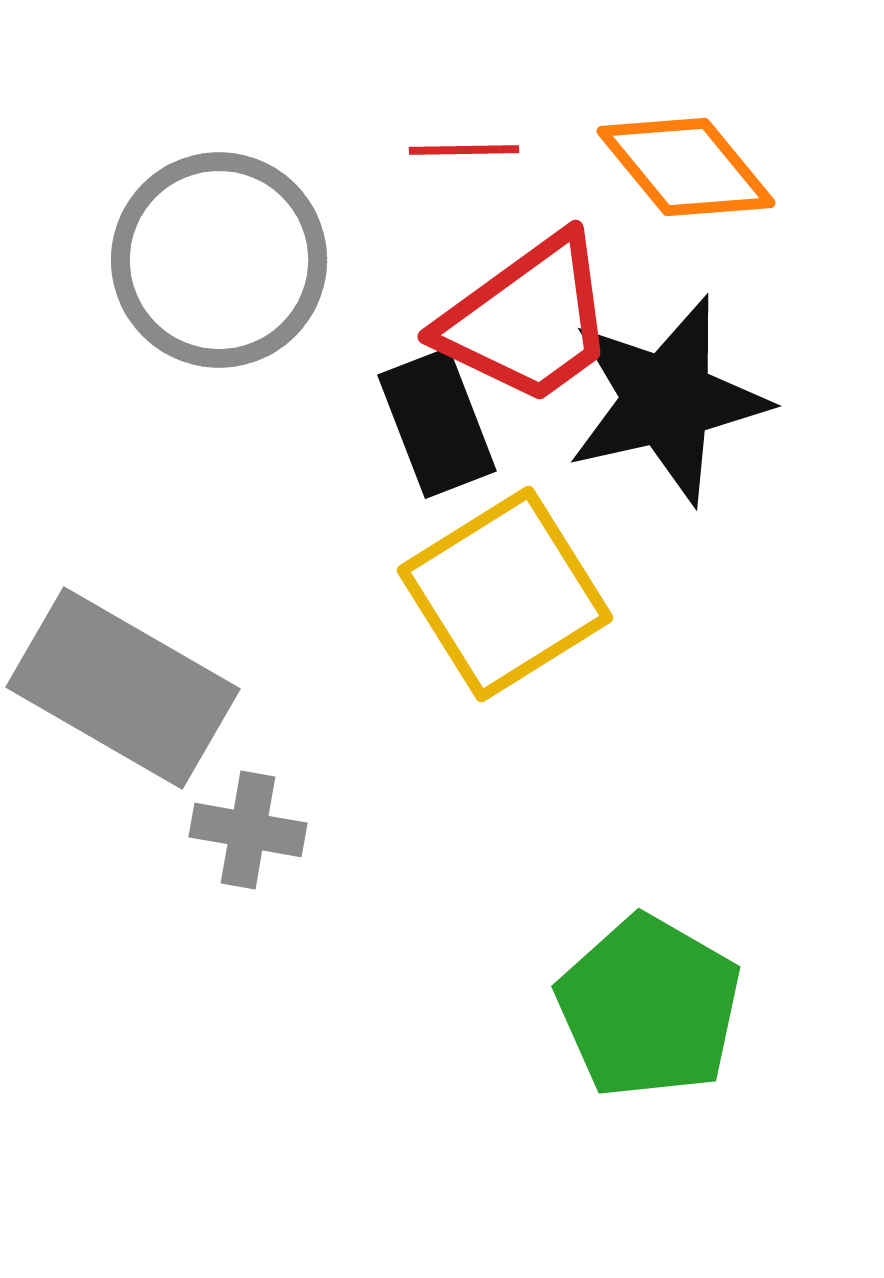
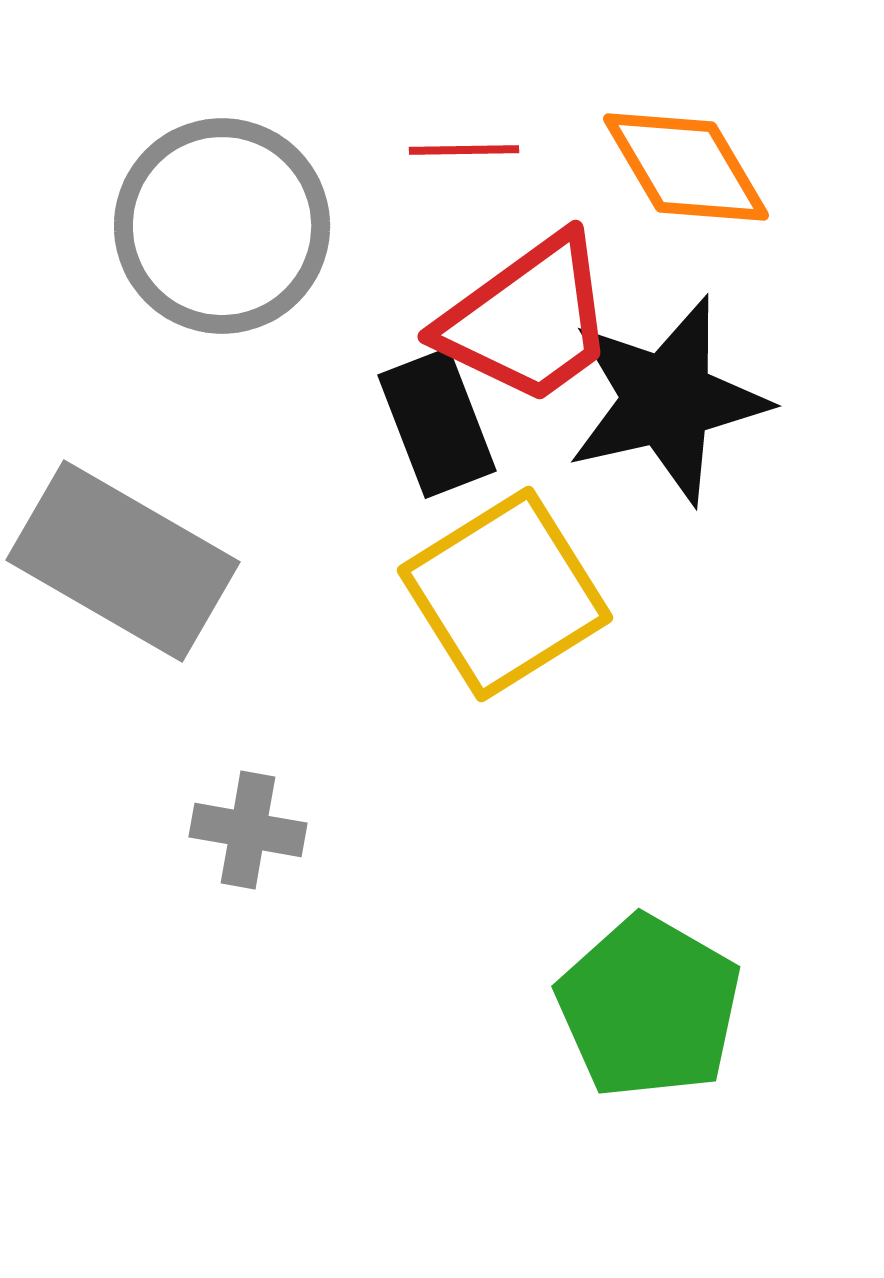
orange diamond: rotated 9 degrees clockwise
gray circle: moved 3 px right, 34 px up
gray rectangle: moved 127 px up
